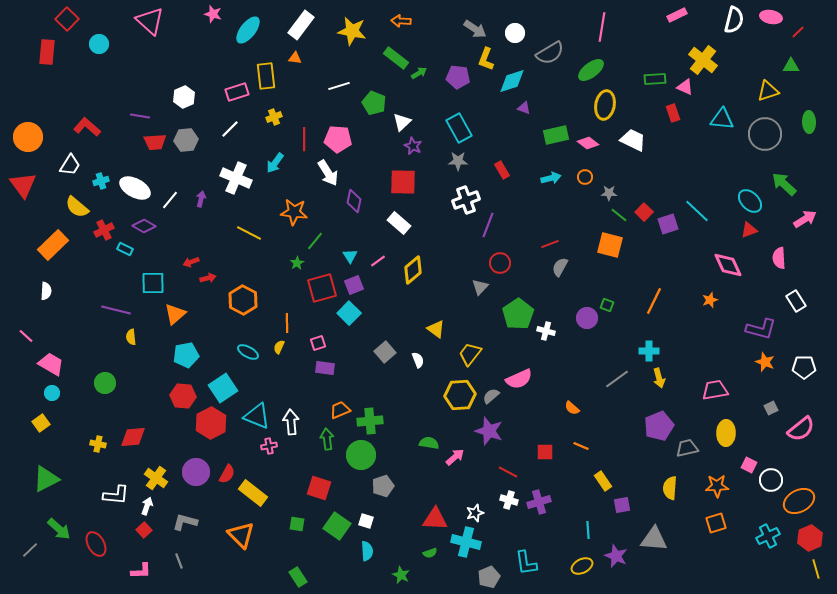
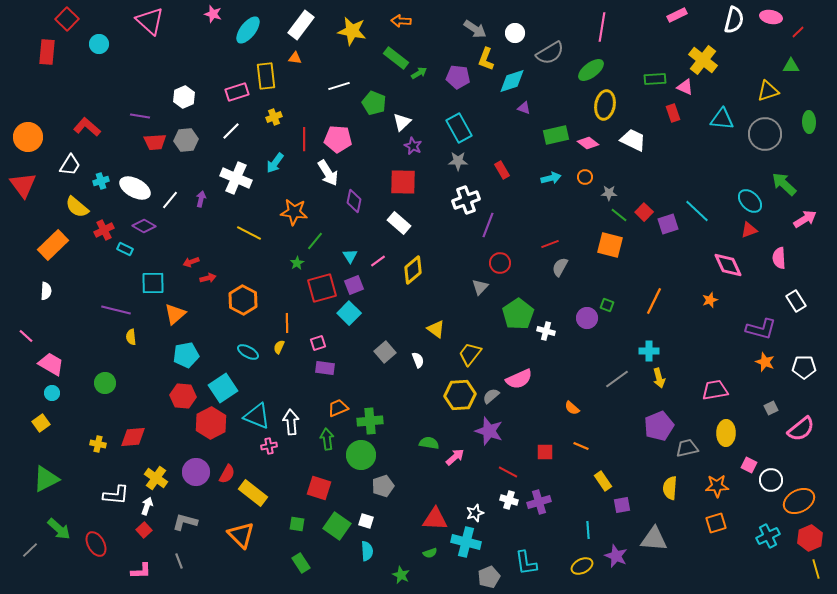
white line at (230, 129): moved 1 px right, 2 px down
orange trapezoid at (340, 410): moved 2 px left, 2 px up
green rectangle at (298, 577): moved 3 px right, 14 px up
